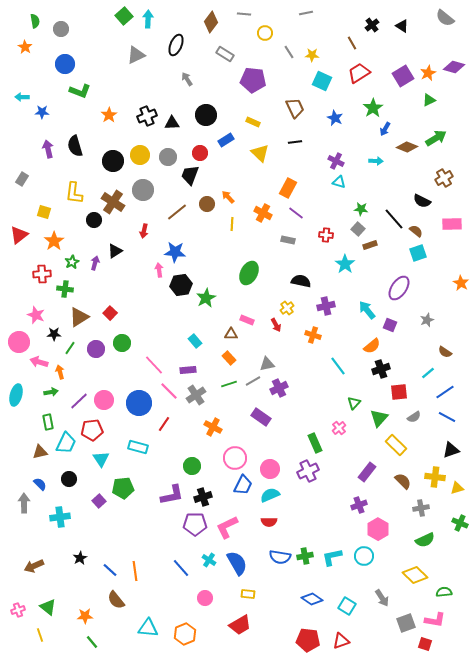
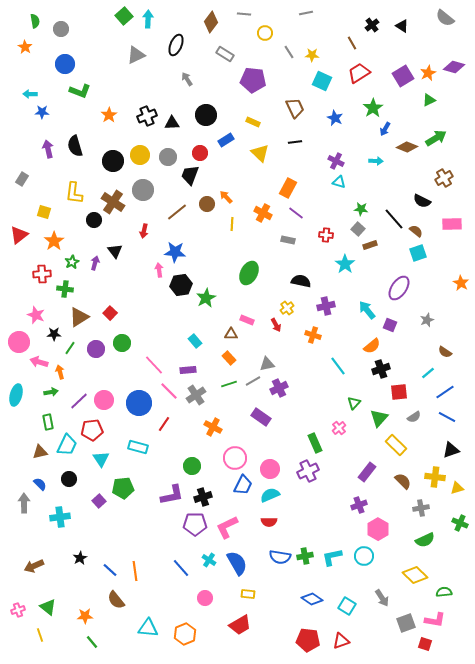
cyan arrow at (22, 97): moved 8 px right, 3 px up
orange arrow at (228, 197): moved 2 px left
black triangle at (115, 251): rotated 35 degrees counterclockwise
cyan trapezoid at (66, 443): moved 1 px right, 2 px down
